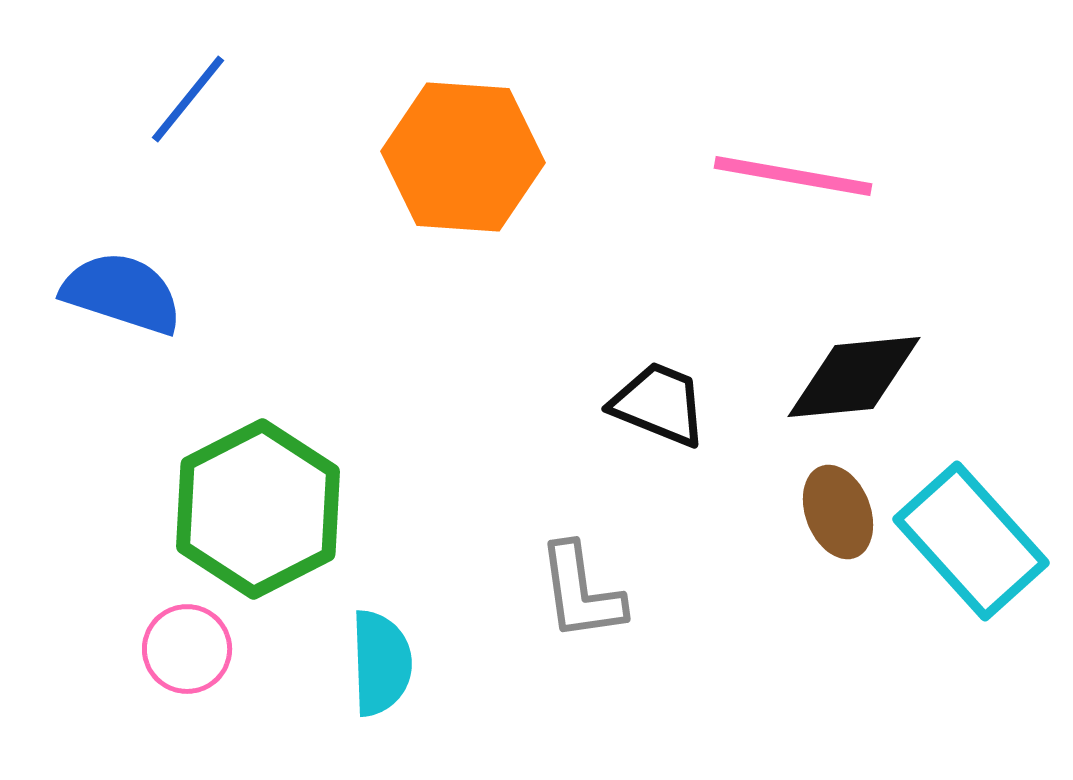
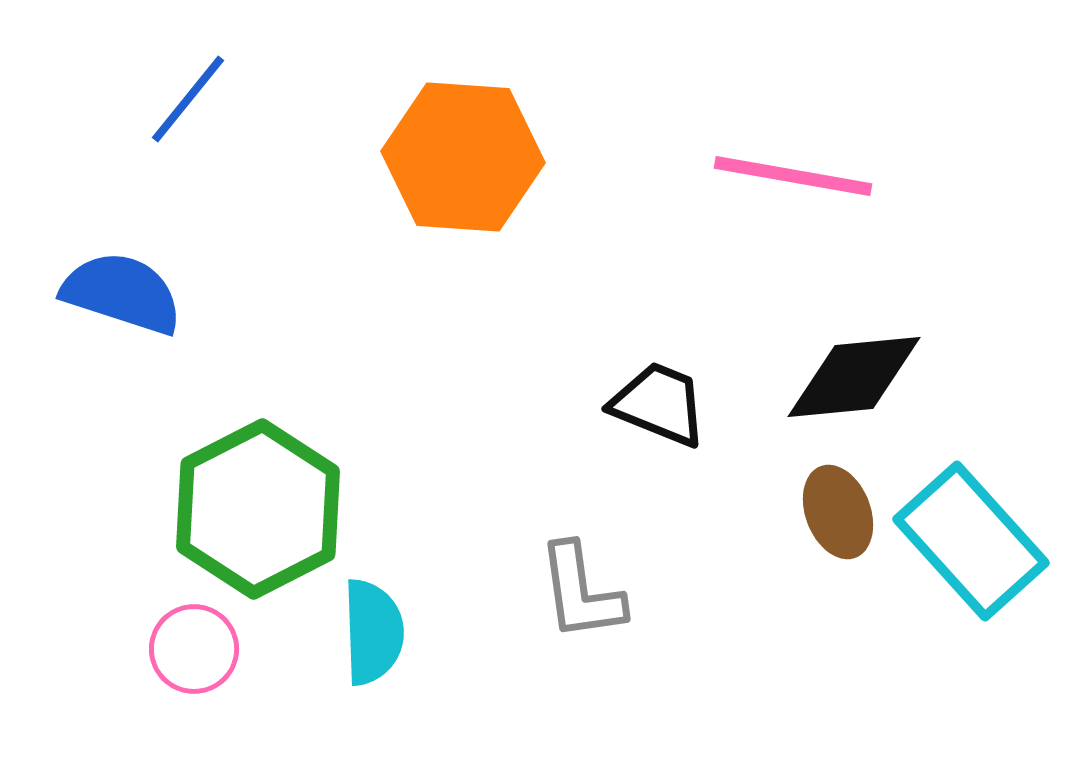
pink circle: moved 7 px right
cyan semicircle: moved 8 px left, 31 px up
